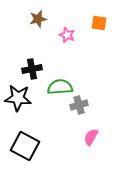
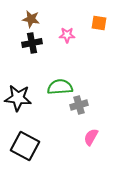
brown star: moved 7 px left; rotated 24 degrees clockwise
pink star: rotated 21 degrees counterclockwise
black cross: moved 26 px up
